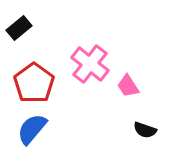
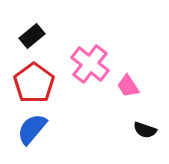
black rectangle: moved 13 px right, 8 px down
